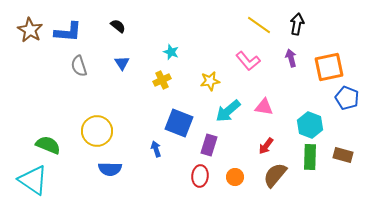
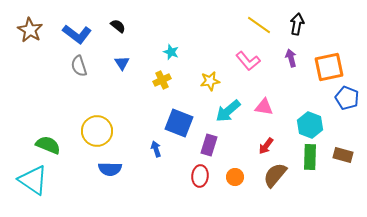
blue L-shape: moved 9 px right, 2 px down; rotated 32 degrees clockwise
